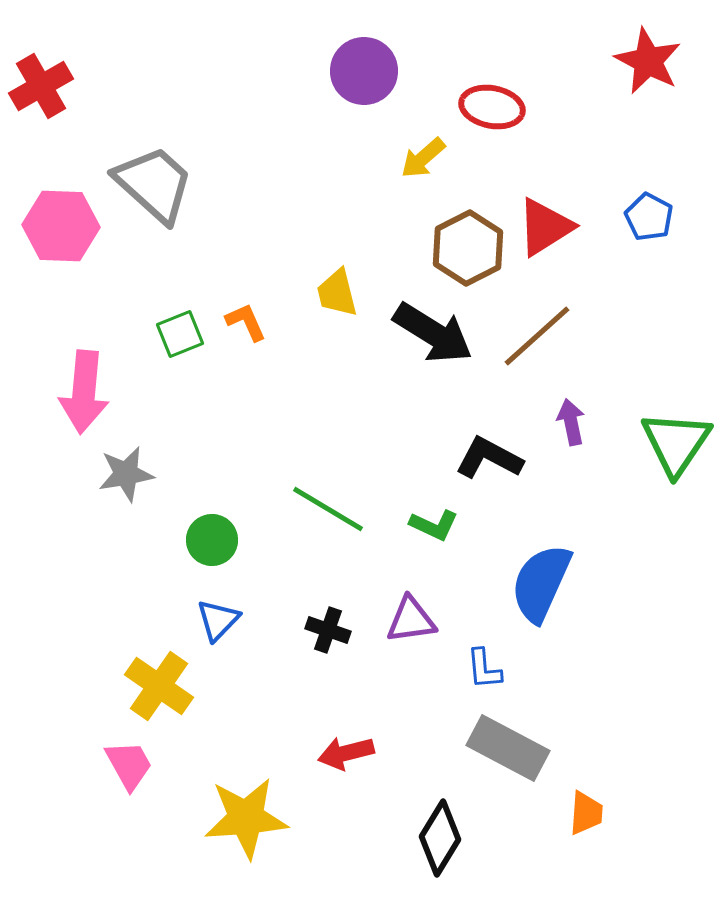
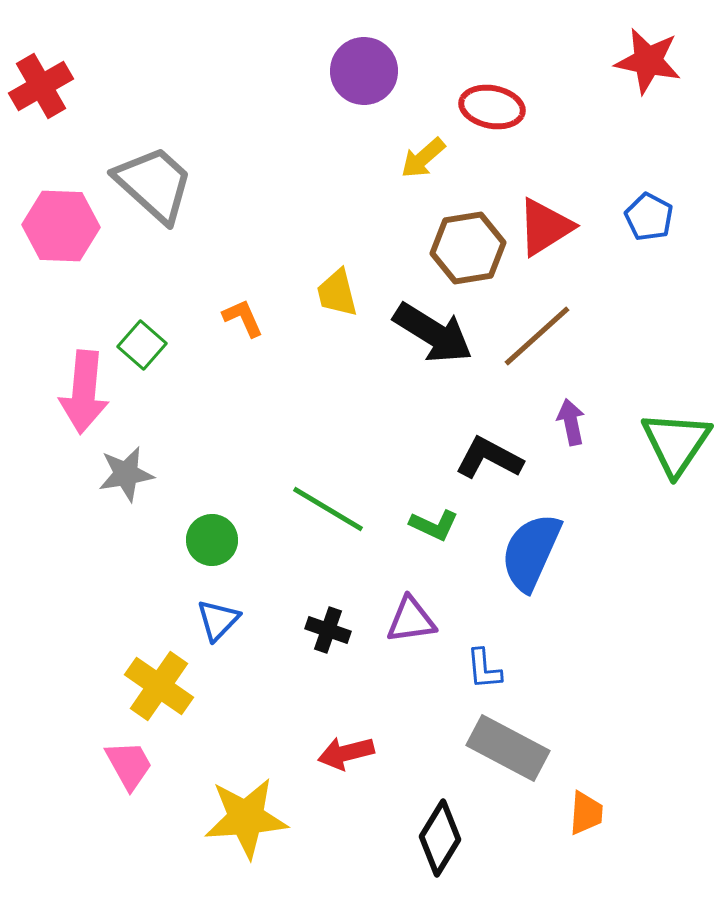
red star: rotated 16 degrees counterclockwise
brown hexagon: rotated 18 degrees clockwise
orange L-shape: moved 3 px left, 4 px up
green square: moved 38 px left, 11 px down; rotated 27 degrees counterclockwise
blue semicircle: moved 10 px left, 31 px up
